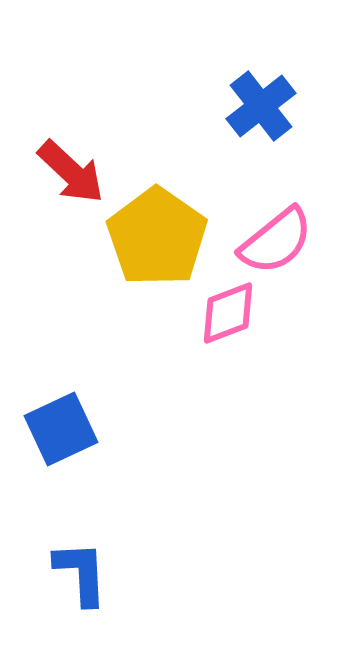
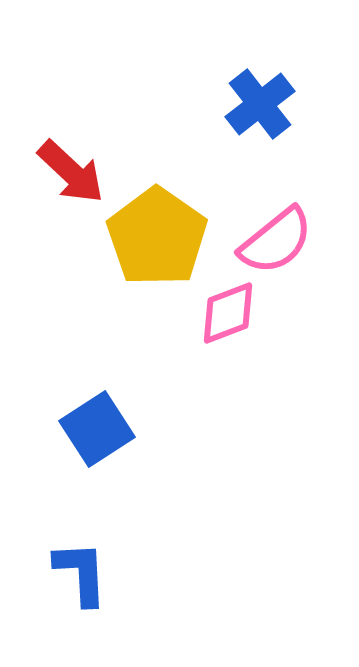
blue cross: moved 1 px left, 2 px up
blue square: moved 36 px right; rotated 8 degrees counterclockwise
